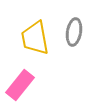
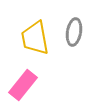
pink rectangle: moved 3 px right
